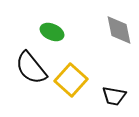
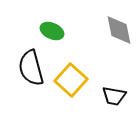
green ellipse: moved 1 px up
black semicircle: rotated 24 degrees clockwise
